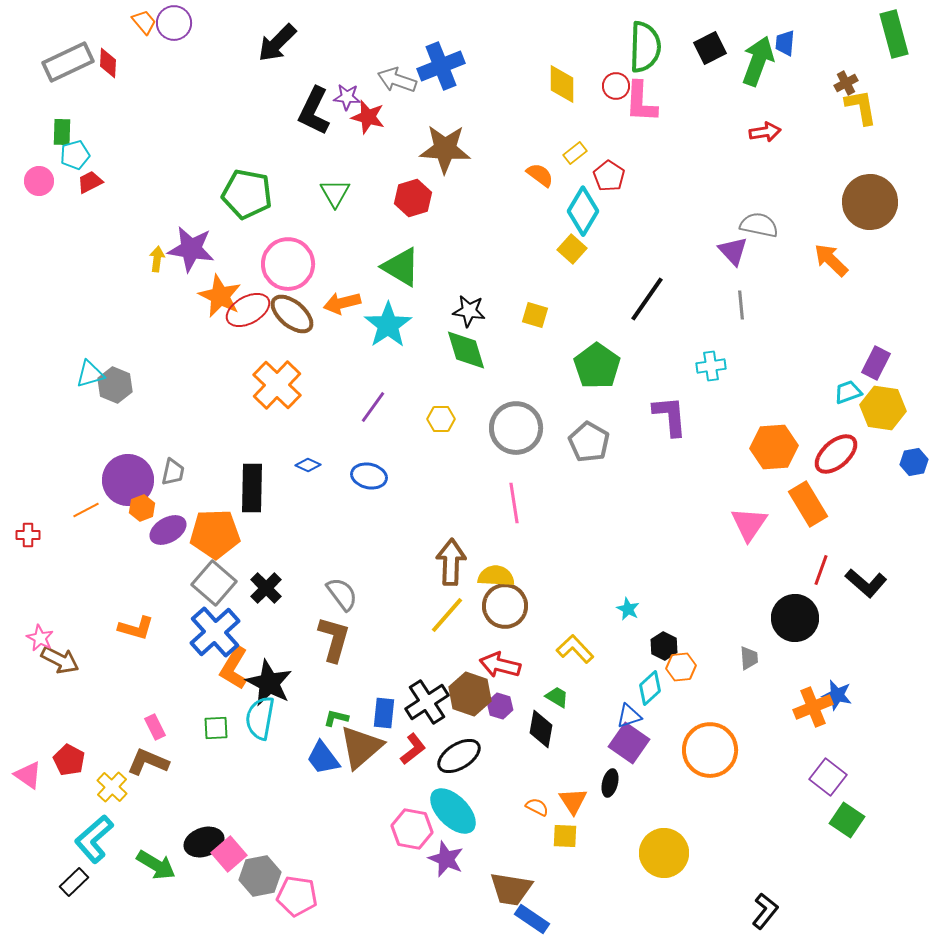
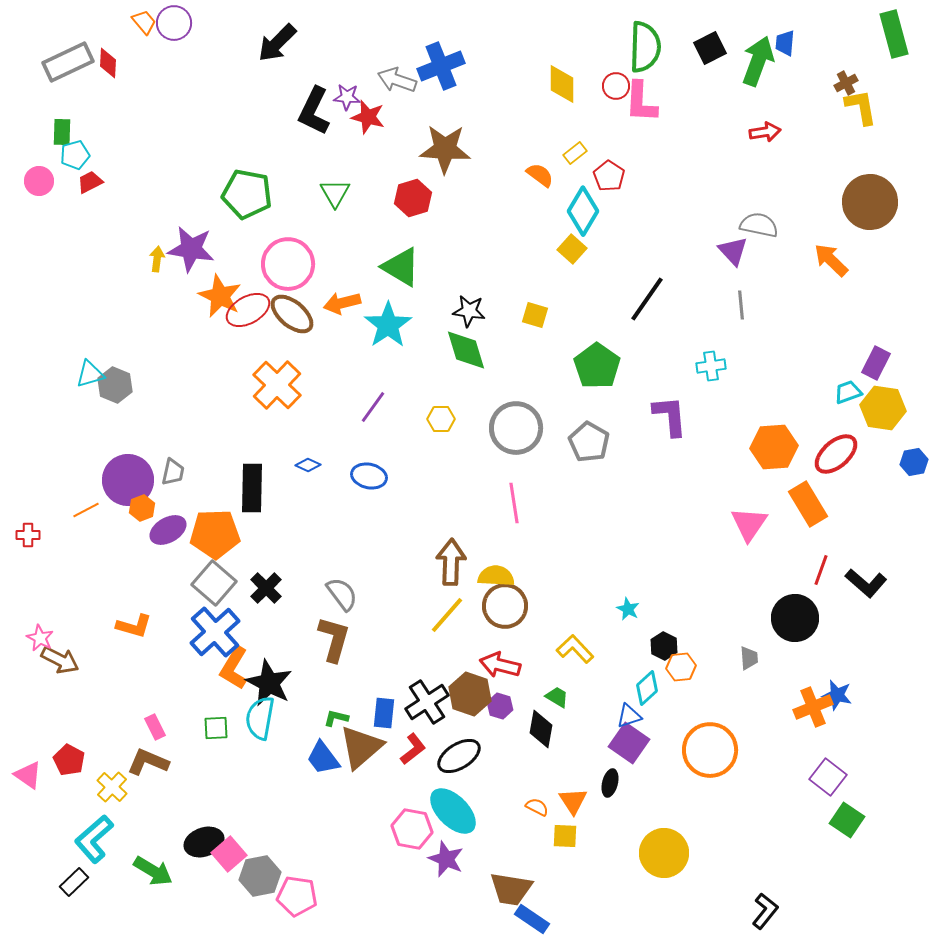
orange L-shape at (136, 628): moved 2 px left, 2 px up
cyan diamond at (650, 688): moved 3 px left
green arrow at (156, 865): moved 3 px left, 6 px down
